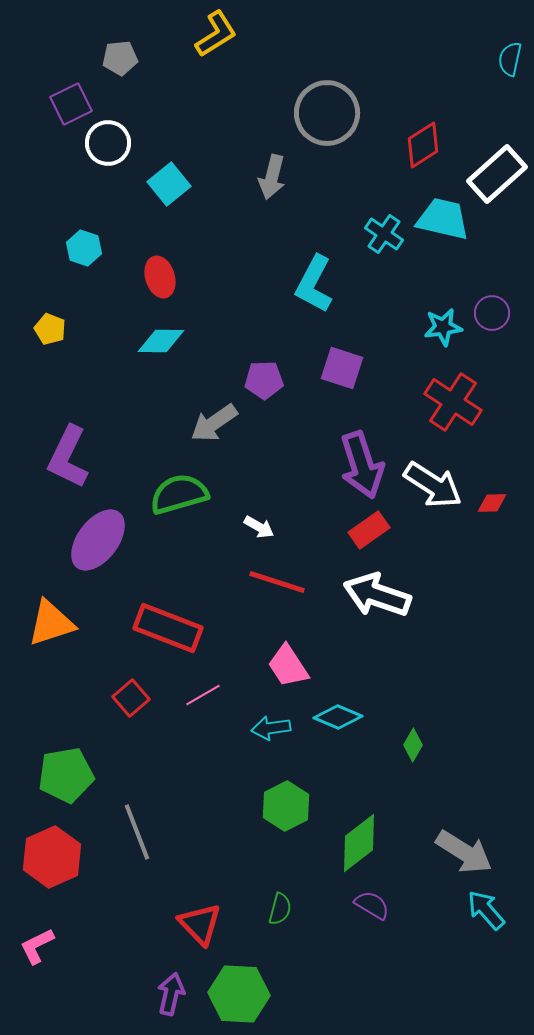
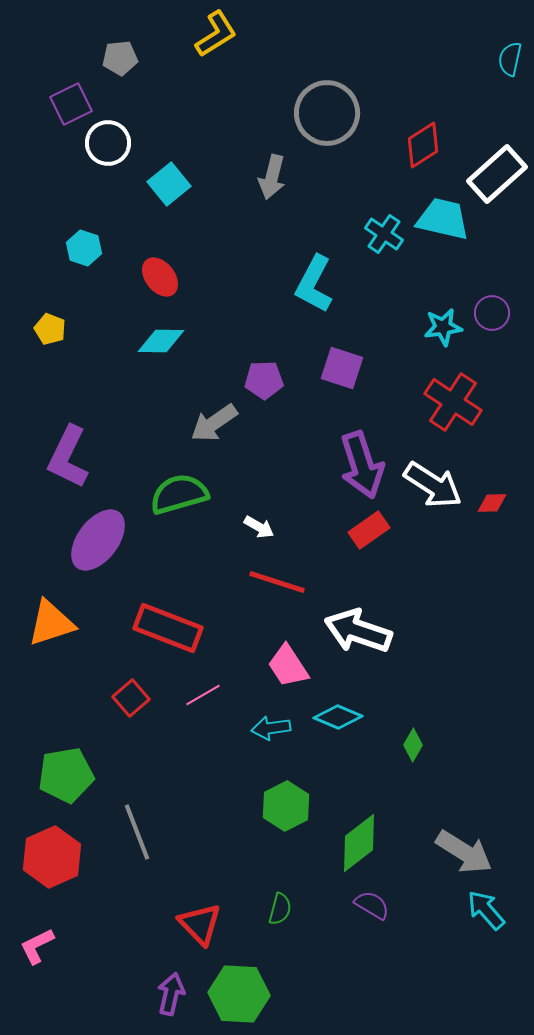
red ellipse at (160, 277): rotated 21 degrees counterclockwise
white arrow at (377, 595): moved 19 px left, 36 px down
